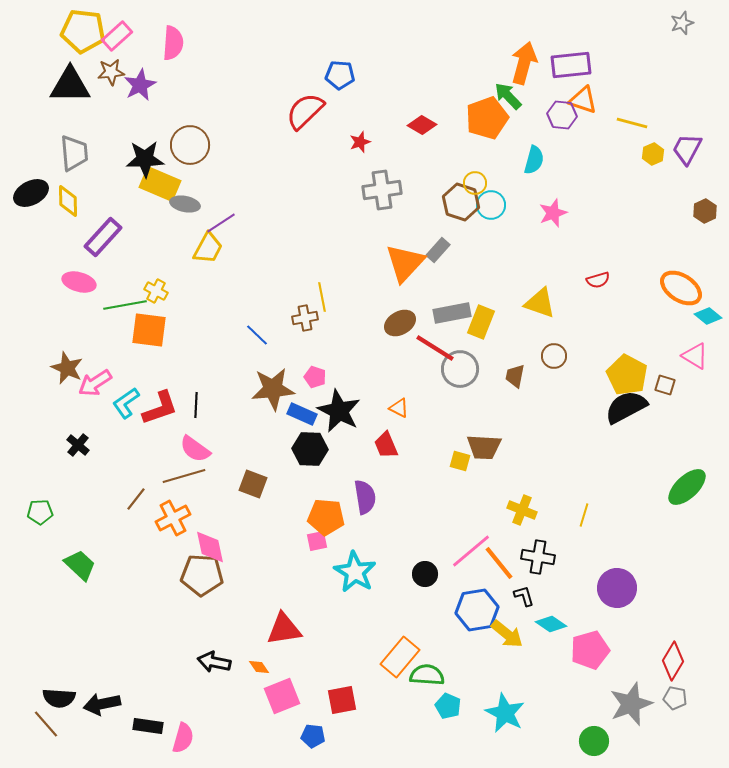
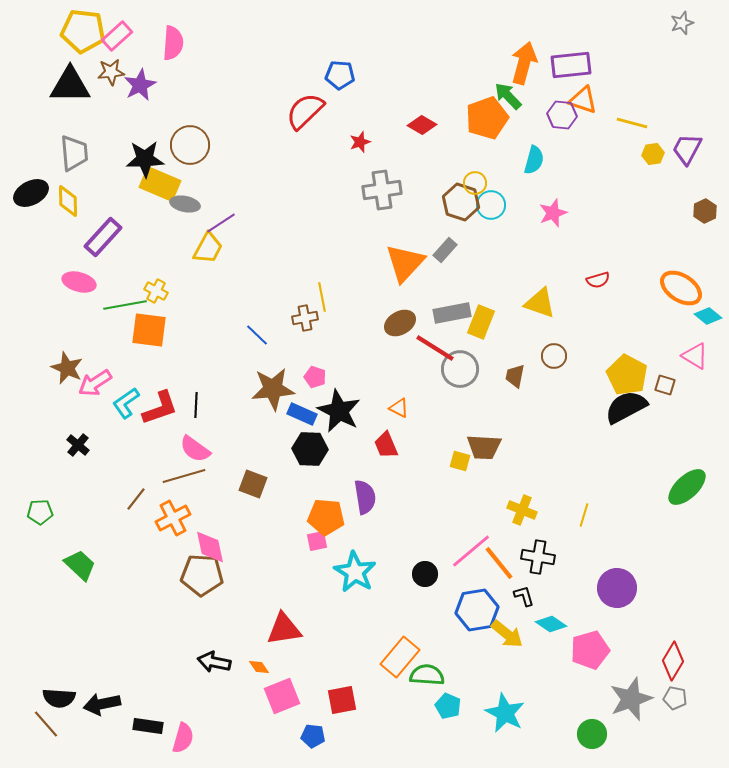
yellow hexagon at (653, 154): rotated 15 degrees clockwise
gray rectangle at (438, 250): moved 7 px right
gray star at (631, 704): moved 5 px up
green circle at (594, 741): moved 2 px left, 7 px up
